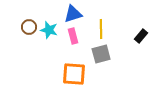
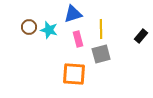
pink rectangle: moved 5 px right, 3 px down
